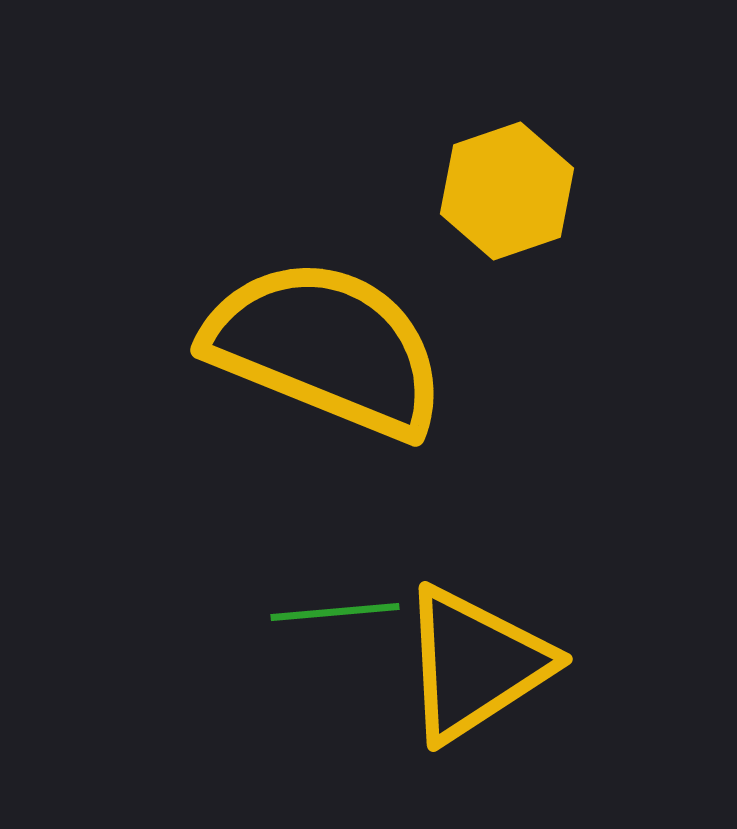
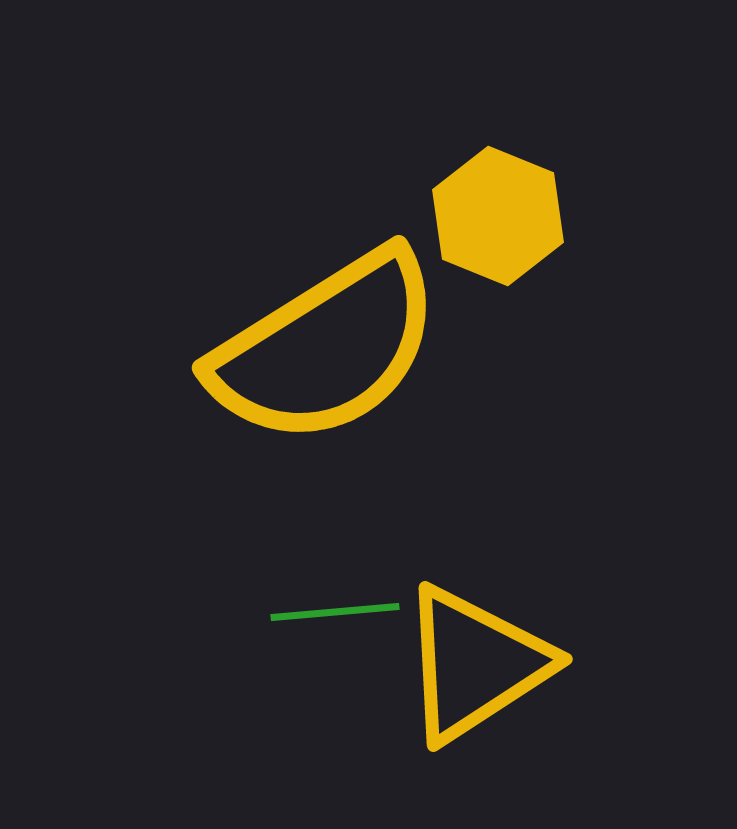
yellow hexagon: moved 9 px left, 25 px down; rotated 19 degrees counterclockwise
yellow semicircle: rotated 126 degrees clockwise
